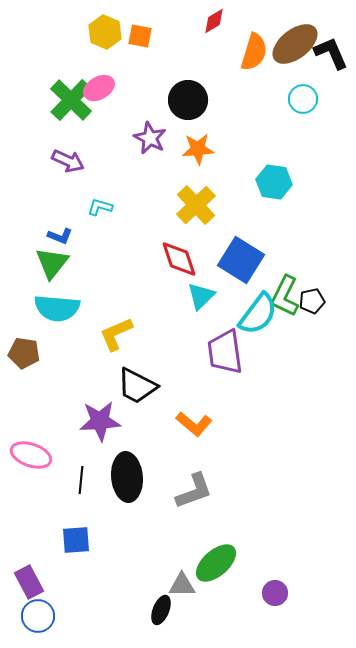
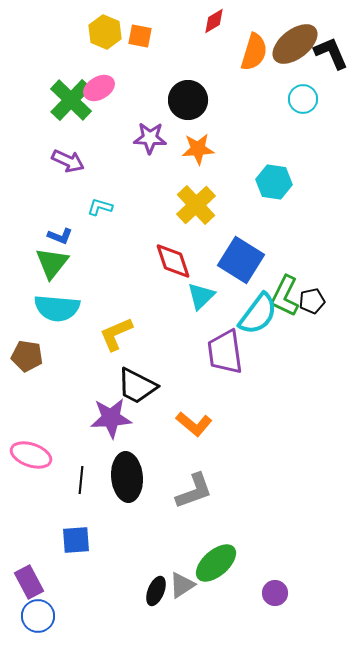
purple star at (150, 138): rotated 24 degrees counterclockwise
red diamond at (179, 259): moved 6 px left, 2 px down
brown pentagon at (24, 353): moved 3 px right, 3 px down
purple star at (100, 421): moved 11 px right, 3 px up
gray triangle at (182, 585): rotated 32 degrees counterclockwise
black ellipse at (161, 610): moved 5 px left, 19 px up
